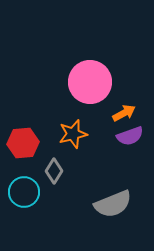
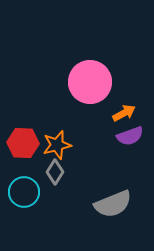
orange star: moved 16 px left, 11 px down
red hexagon: rotated 8 degrees clockwise
gray diamond: moved 1 px right, 1 px down
